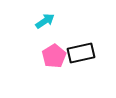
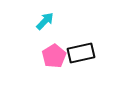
cyan arrow: rotated 12 degrees counterclockwise
